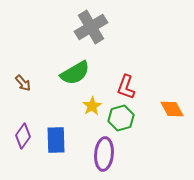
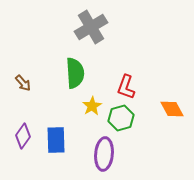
green semicircle: rotated 64 degrees counterclockwise
